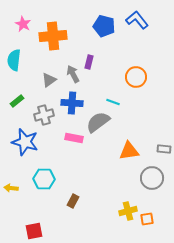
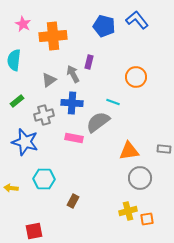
gray circle: moved 12 px left
